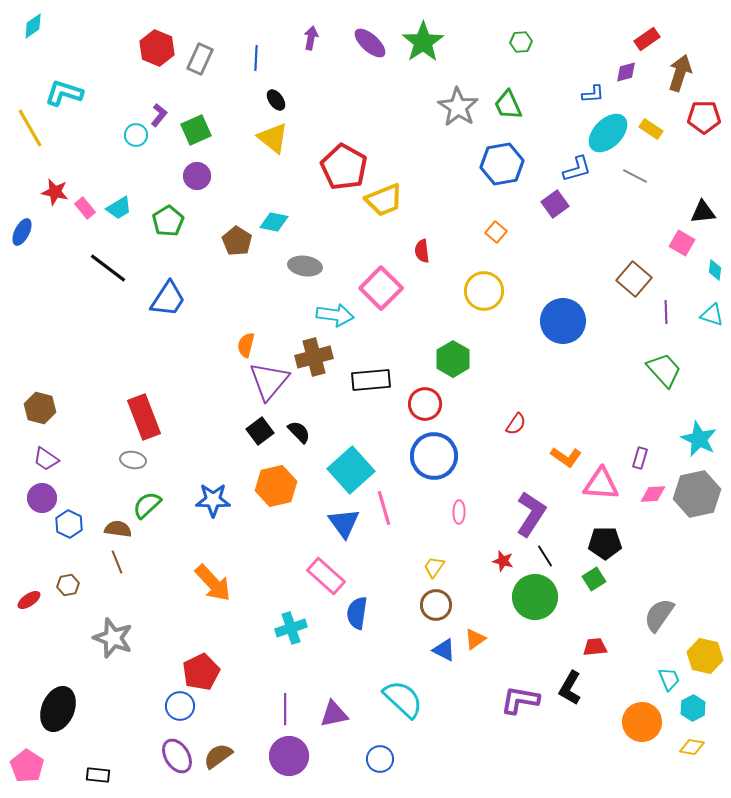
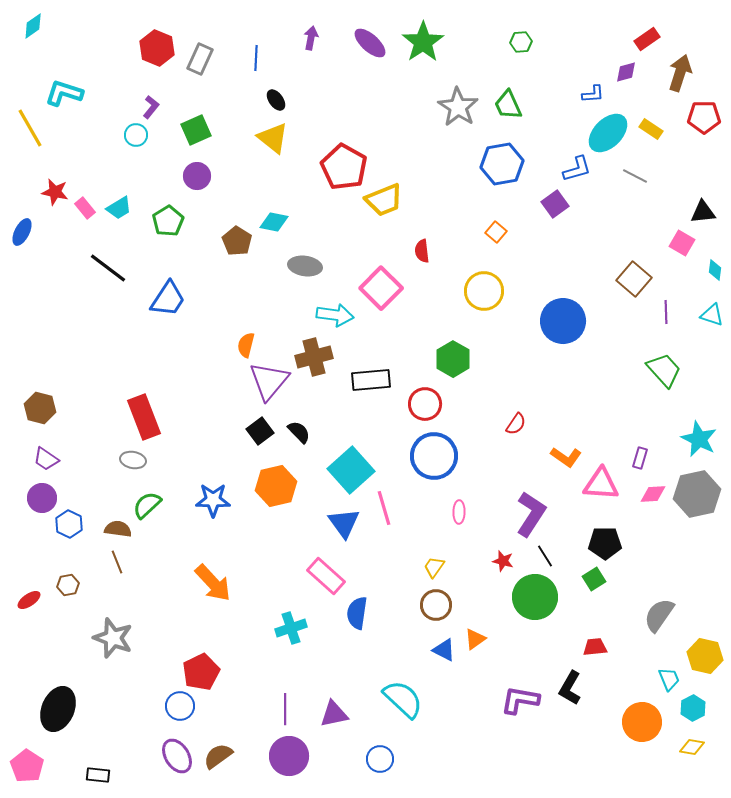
purple L-shape at (159, 115): moved 8 px left, 8 px up
